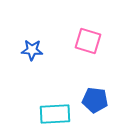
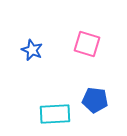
pink square: moved 1 px left, 3 px down
blue star: rotated 20 degrees clockwise
